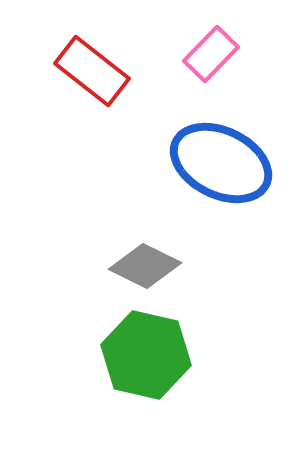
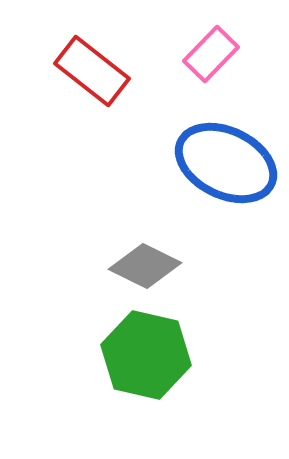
blue ellipse: moved 5 px right
